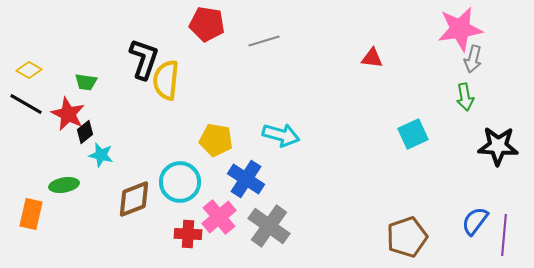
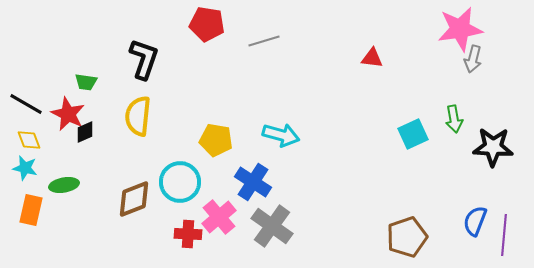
yellow diamond: moved 70 px down; rotated 40 degrees clockwise
yellow semicircle: moved 28 px left, 36 px down
green arrow: moved 11 px left, 22 px down
black diamond: rotated 15 degrees clockwise
black star: moved 5 px left, 1 px down
cyan star: moved 76 px left, 13 px down
blue cross: moved 7 px right, 3 px down
orange rectangle: moved 4 px up
blue semicircle: rotated 16 degrees counterclockwise
gray cross: moved 3 px right
